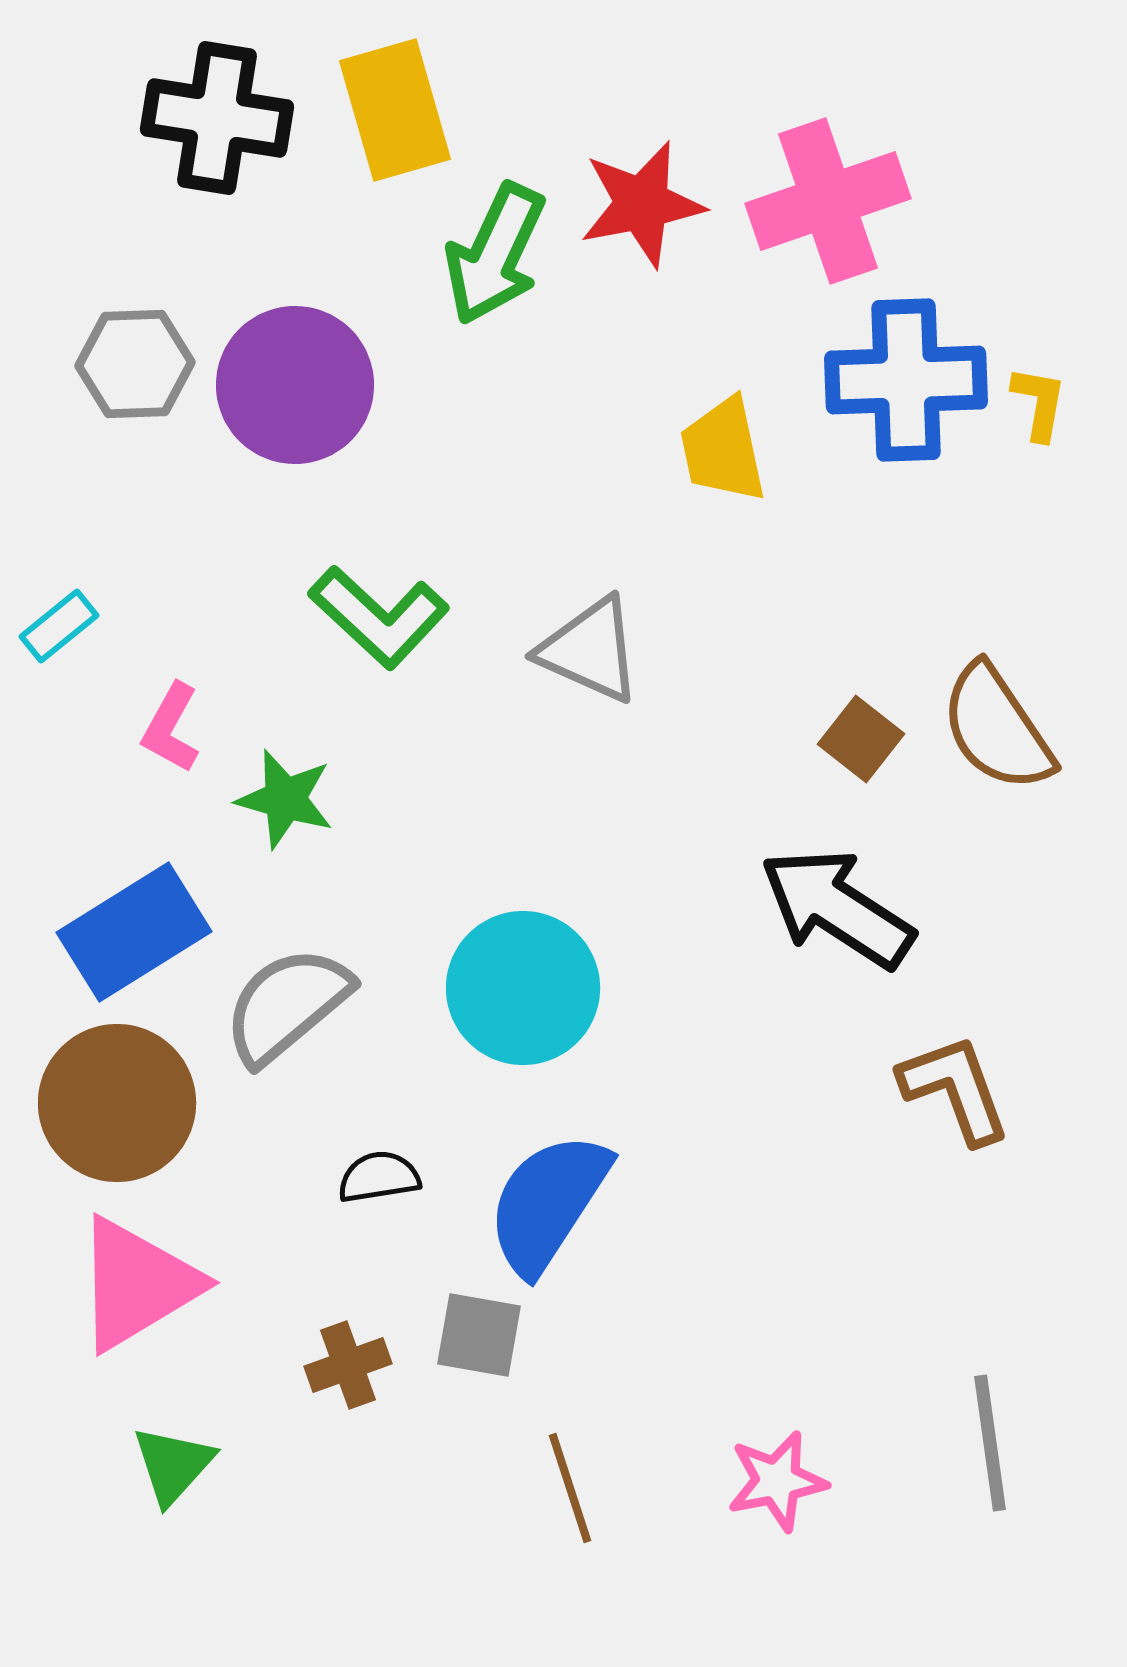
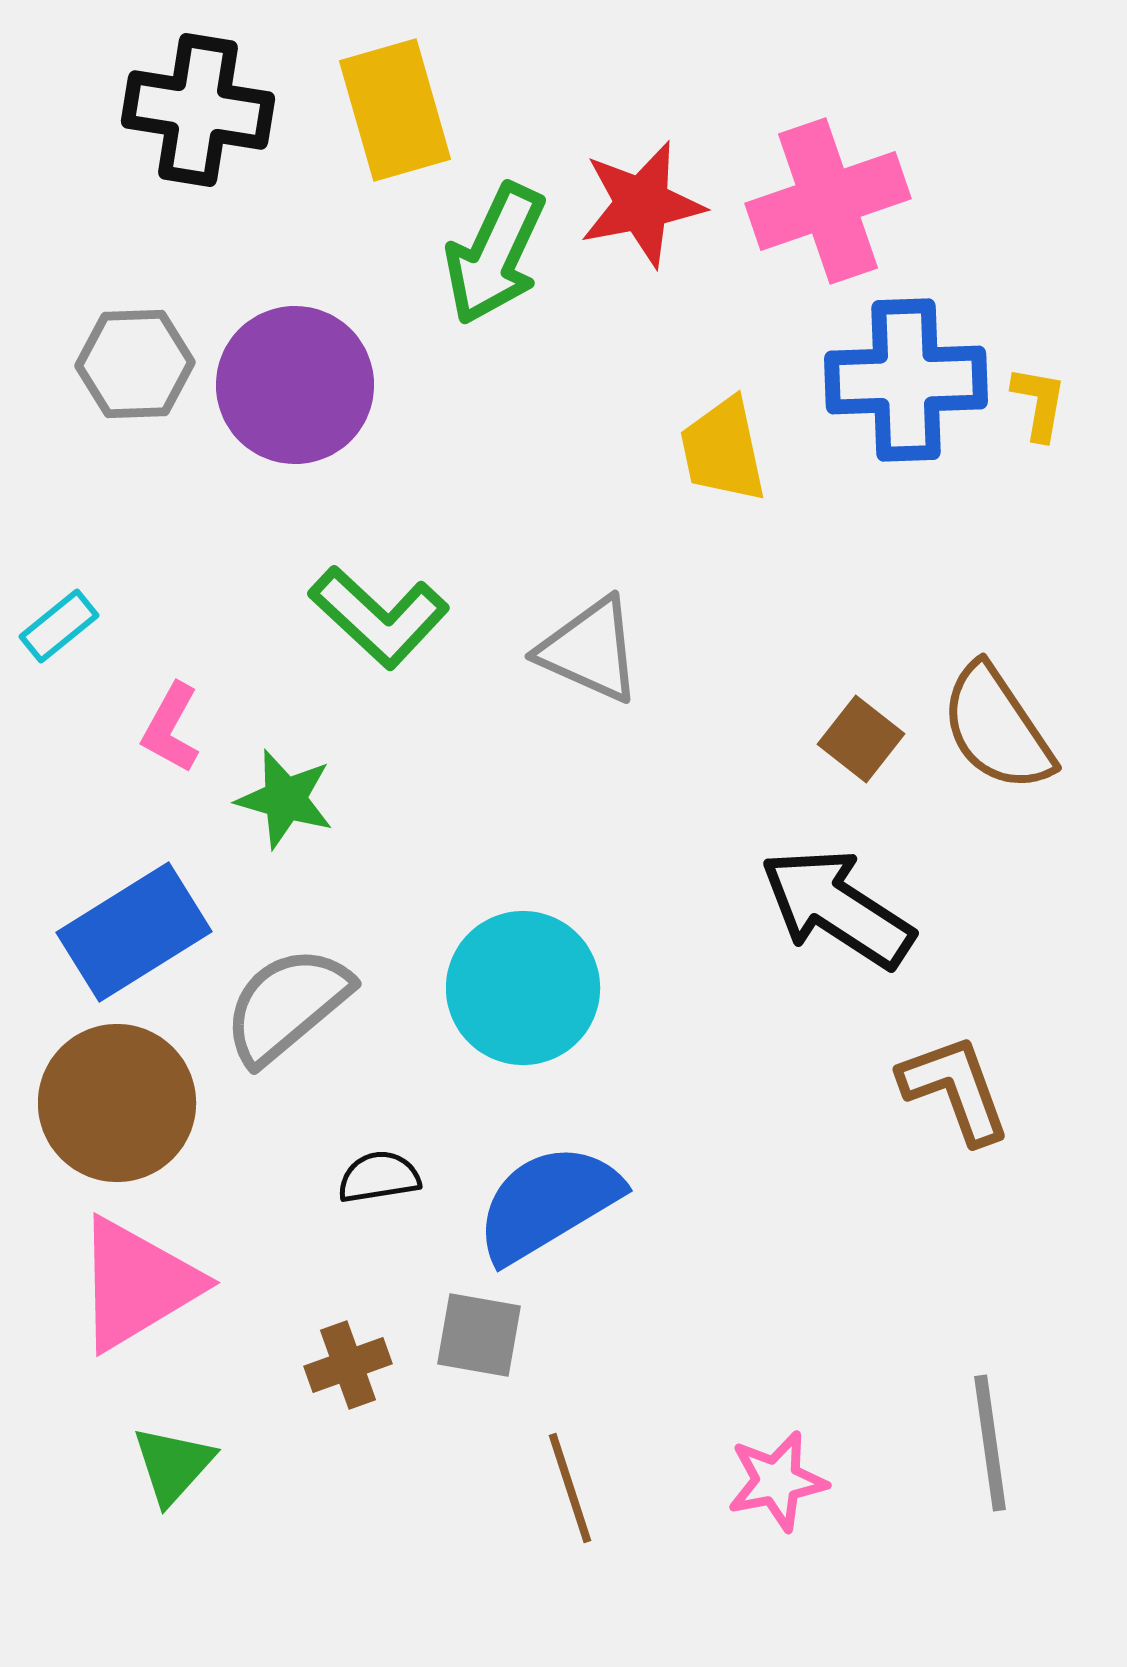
black cross: moved 19 px left, 8 px up
blue semicircle: rotated 26 degrees clockwise
